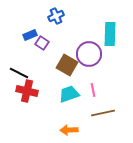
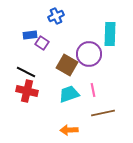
blue rectangle: rotated 16 degrees clockwise
black line: moved 7 px right, 1 px up
